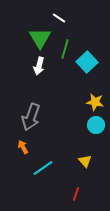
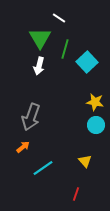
orange arrow: rotated 80 degrees clockwise
